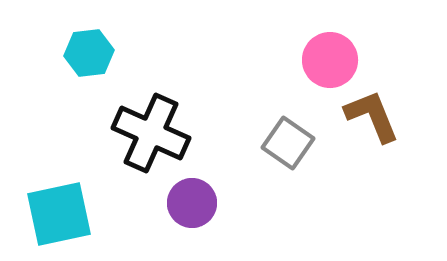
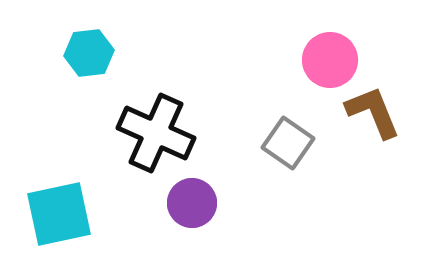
brown L-shape: moved 1 px right, 4 px up
black cross: moved 5 px right
